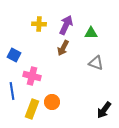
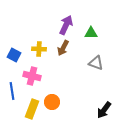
yellow cross: moved 25 px down
